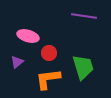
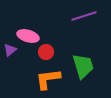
purple line: rotated 25 degrees counterclockwise
red circle: moved 3 px left, 1 px up
purple triangle: moved 7 px left, 12 px up
green trapezoid: moved 1 px up
